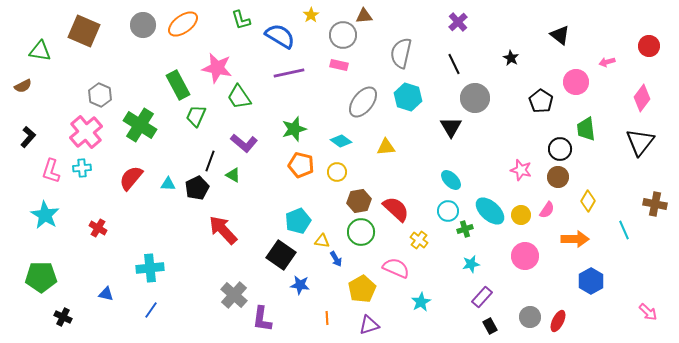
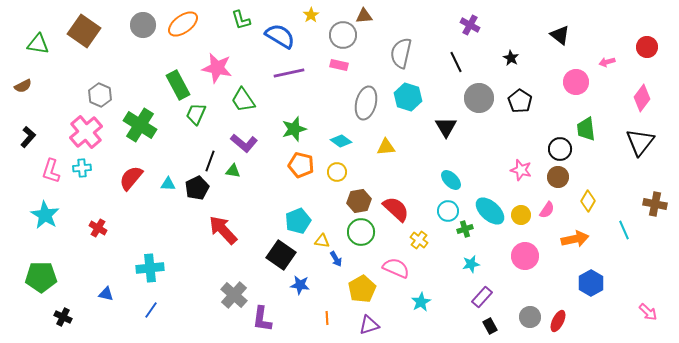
purple cross at (458, 22): moved 12 px right, 3 px down; rotated 18 degrees counterclockwise
brown square at (84, 31): rotated 12 degrees clockwise
red circle at (649, 46): moved 2 px left, 1 px down
green triangle at (40, 51): moved 2 px left, 7 px up
black line at (454, 64): moved 2 px right, 2 px up
green trapezoid at (239, 97): moved 4 px right, 3 px down
gray circle at (475, 98): moved 4 px right
black pentagon at (541, 101): moved 21 px left
gray ellipse at (363, 102): moved 3 px right, 1 px down; rotated 24 degrees counterclockwise
green trapezoid at (196, 116): moved 2 px up
black triangle at (451, 127): moved 5 px left
green triangle at (233, 175): moved 4 px up; rotated 21 degrees counterclockwise
orange arrow at (575, 239): rotated 12 degrees counterclockwise
blue hexagon at (591, 281): moved 2 px down
